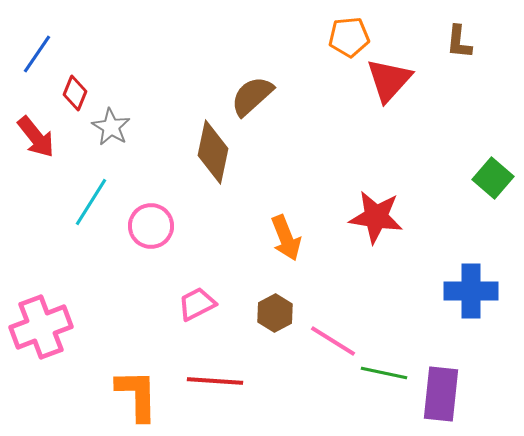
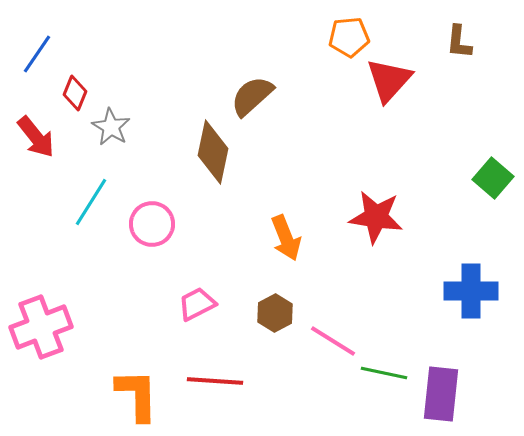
pink circle: moved 1 px right, 2 px up
